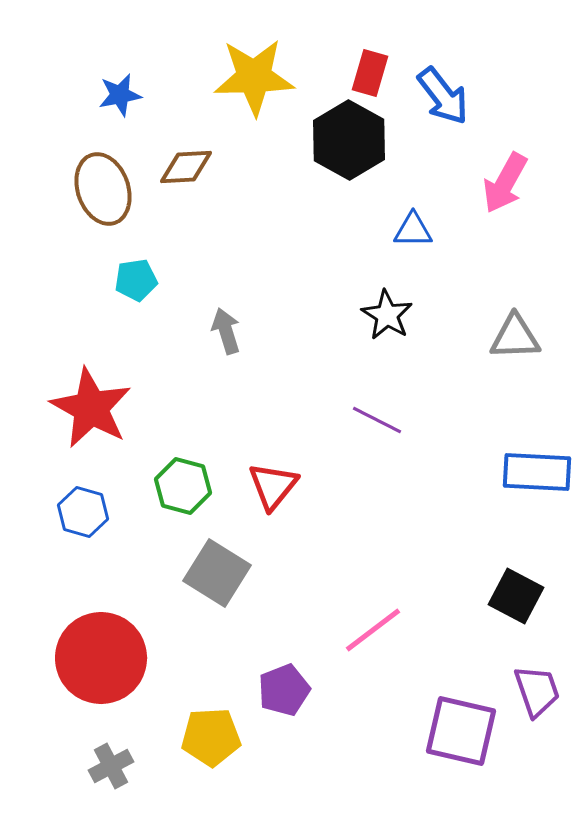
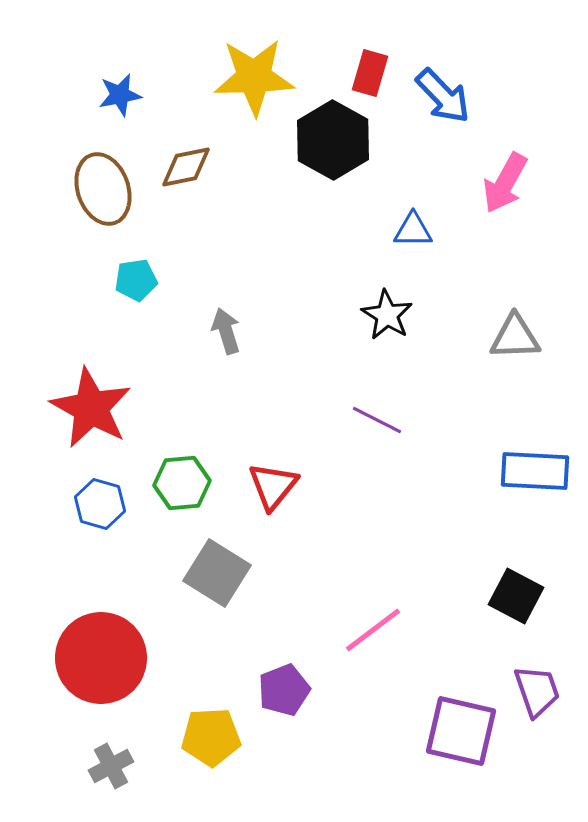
blue arrow: rotated 6 degrees counterclockwise
black hexagon: moved 16 px left
brown diamond: rotated 8 degrees counterclockwise
blue rectangle: moved 2 px left, 1 px up
green hexagon: moved 1 px left, 3 px up; rotated 20 degrees counterclockwise
blue hexagon: moved 17 px right, 8 px up
